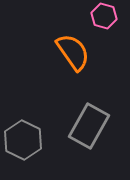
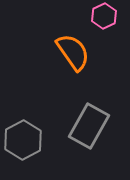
pink hexagon: rotated 20 degrees clockwise
gray hexagon: rotated 6 degrees clockwise
